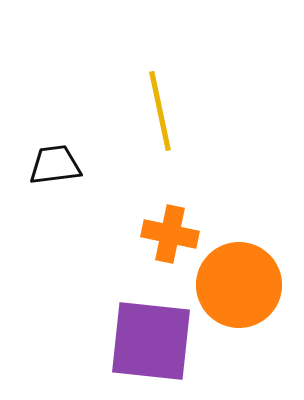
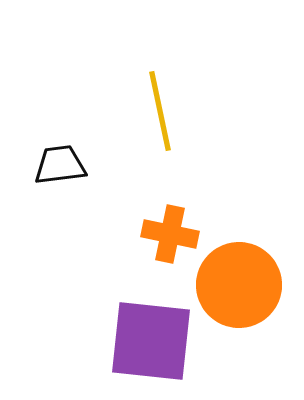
black trapezoid: moved 5 px right
